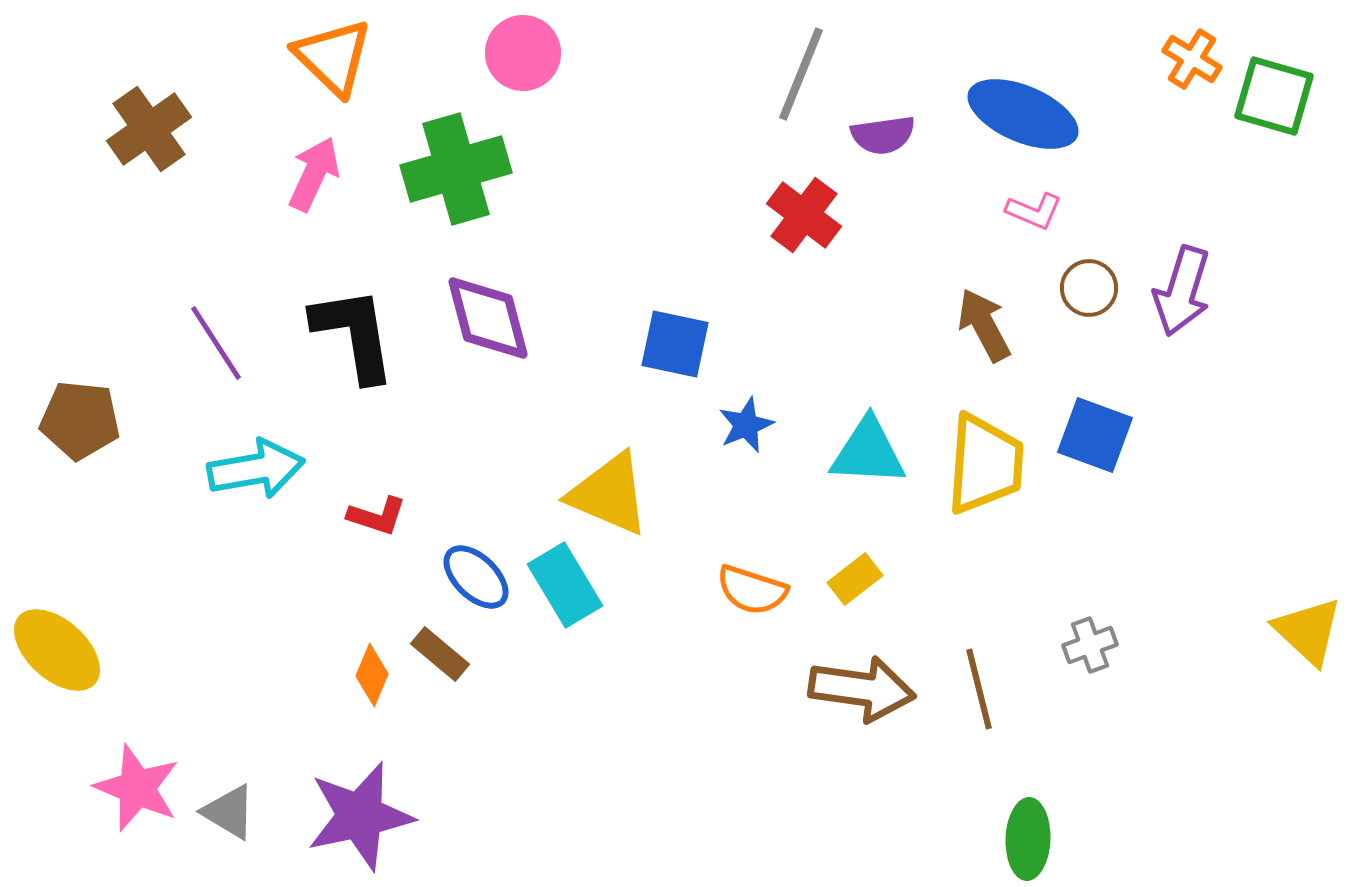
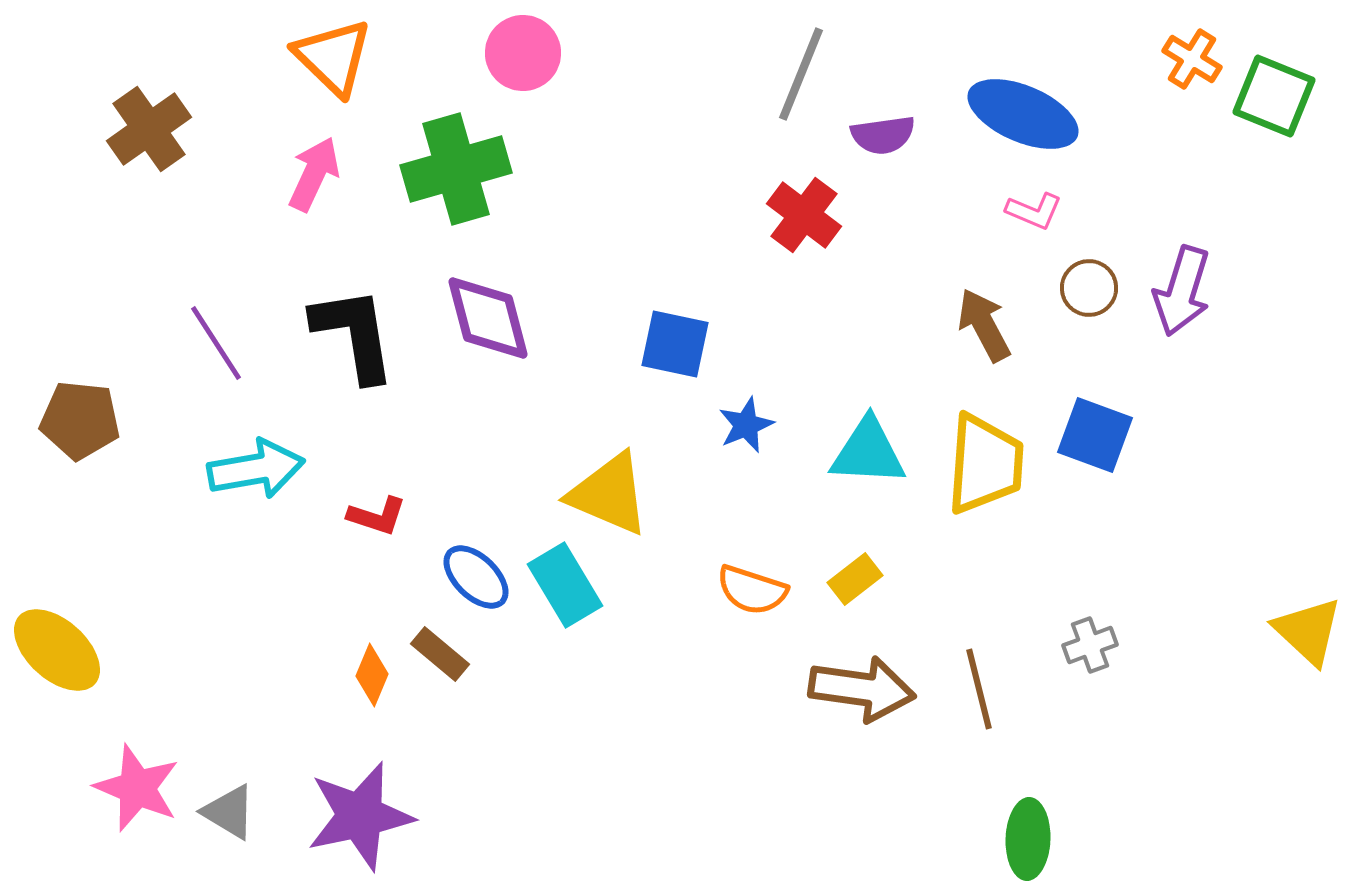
green square at (1274, 96): rotated 6 degrees clockwise
